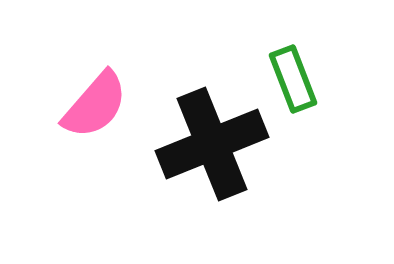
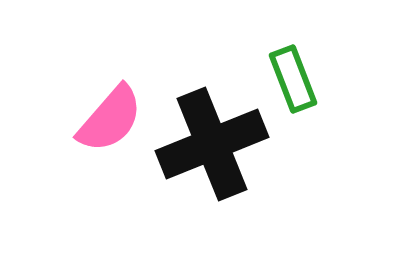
pink semicircle: moved 15 px right, 14 px down
